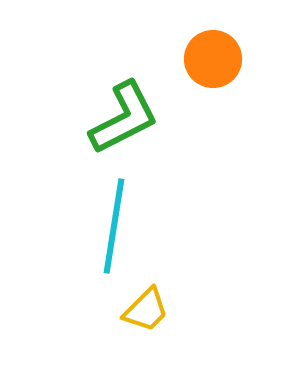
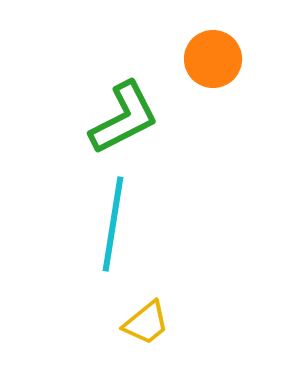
cyan line: moved 1 px left, 2 px up
yellow trapezoid: moved 13 px down; rotated 6 degrees clockwise
